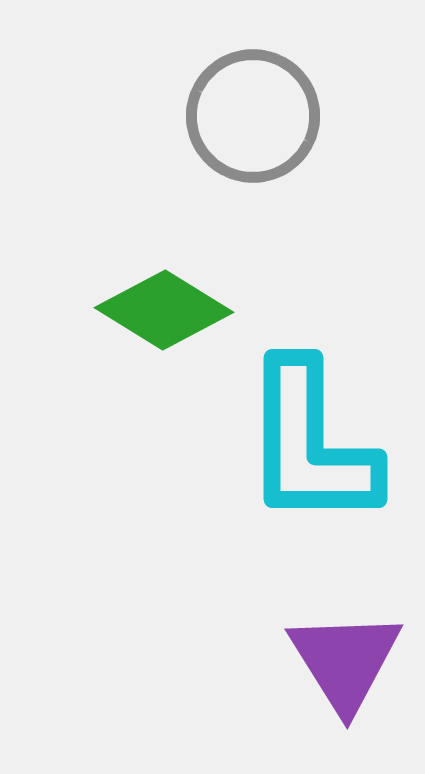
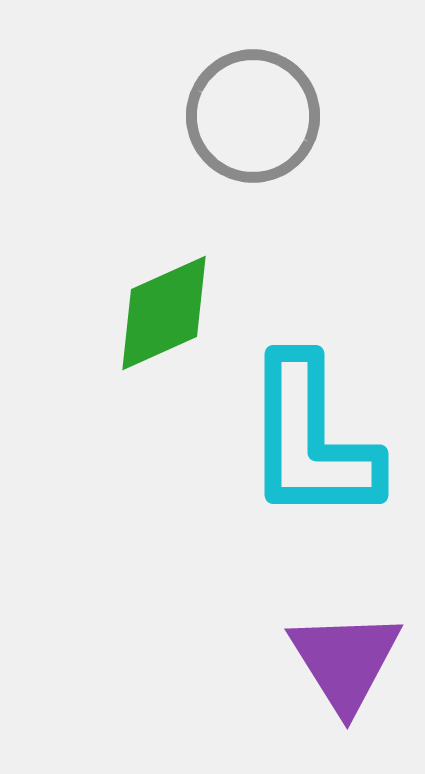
green diamond: moved 3 px down; rotated 56 degrees counterclockwise
cyan L-shape: moved 1 px right, 4 px up
